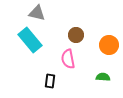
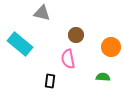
gray triangle: moved 5 px right
cyan rectangle: moved 10 px left, 4 px down; rotated 10 degrees counterclockwise
orange circle: moved 2 px right, 2 px down
